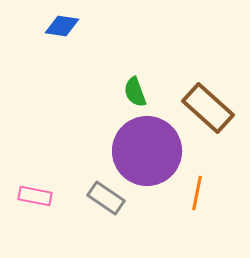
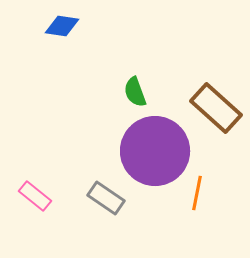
brown rectangle: moved 8 px right
purple circle: moved 8 px right
pink rectangle: rotated 28 degrees clockwise
